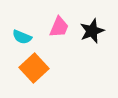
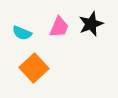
black star: moved 1 px left, 7 px up
cyan semicircle: moved 4 px up
